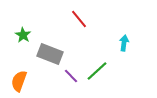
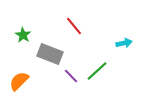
red line: moved 5 px left, 7 px down
cyan arrow: rotated 70 degrees clockwise
orange semicircle: rotated 25 degrees clockwise
